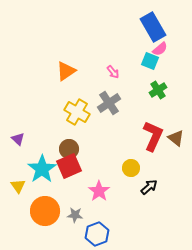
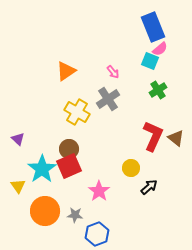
blue rectangle: rotated 8 degrees clockwise
gray cross: moved 1 px left, 4 px up
